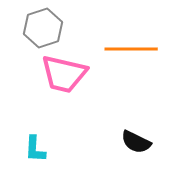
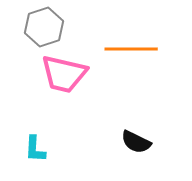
gray hexagon: moved 1 px right, 1 px up
